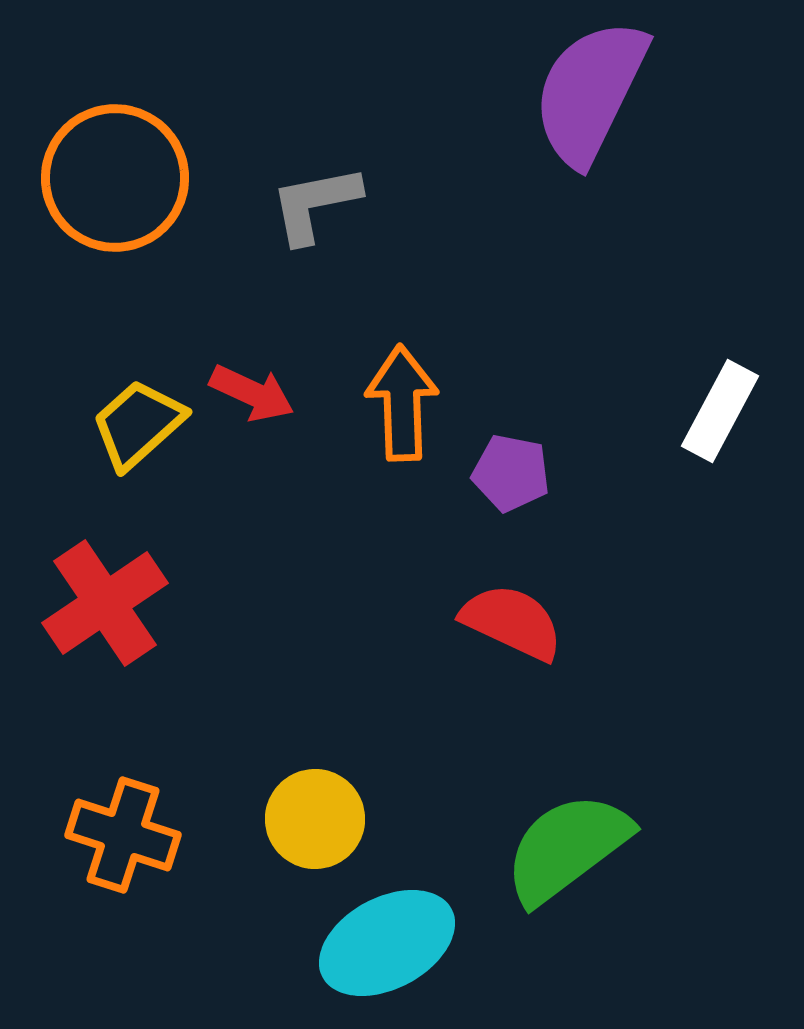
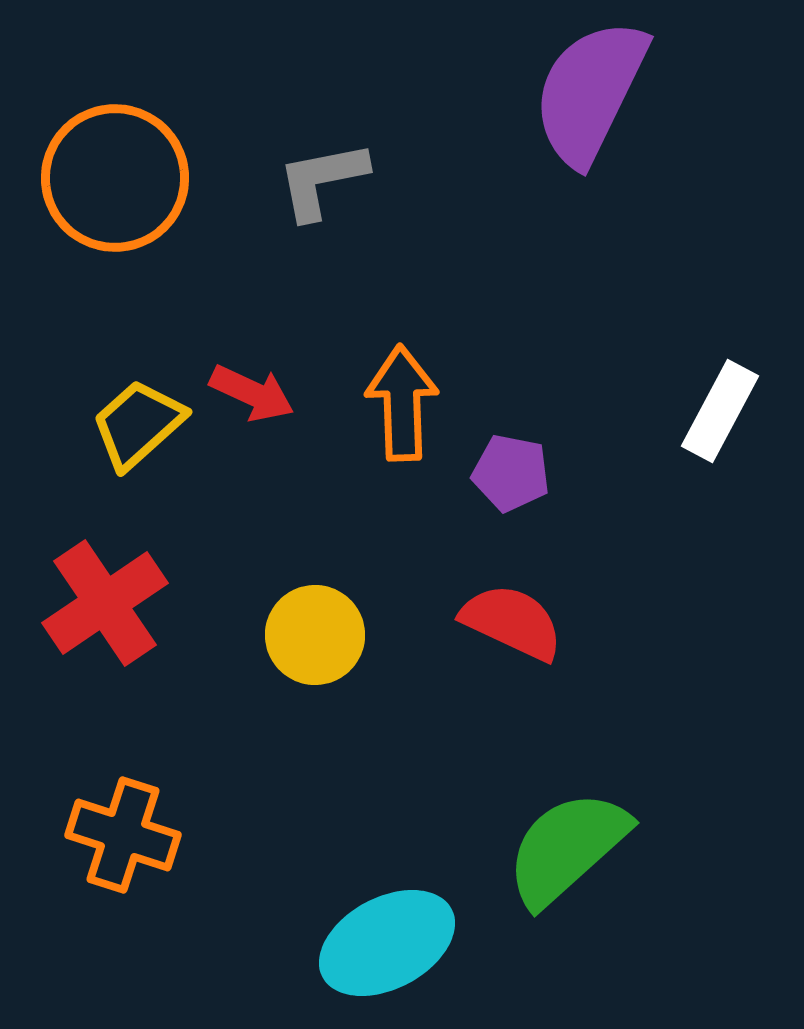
gray L-shape: moved 7 px right, 24 px up
yellow circle: moved 184 px up
green semicircle: rotated 5 degrees counterclockwise
